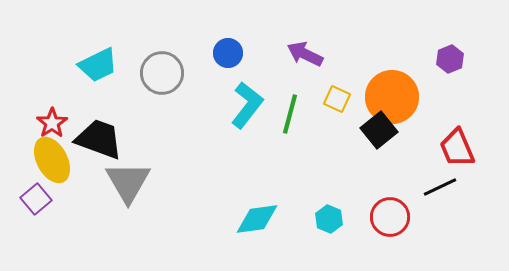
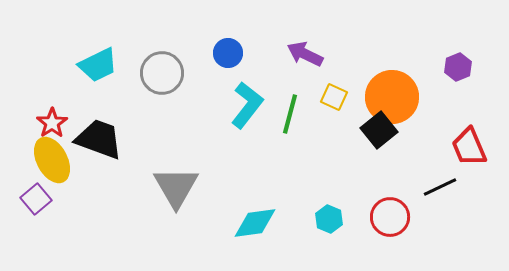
purple hexagon: moved 8 px right, 8 px down
yellow square: moved 3 px left, 2 px up
red trapezoid: moved 12 px right, 1 px up
gray triangle: moved 48 px right, 5 px down
cyan diamond: moved 2 px left, 4 px down
